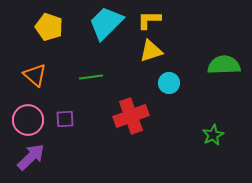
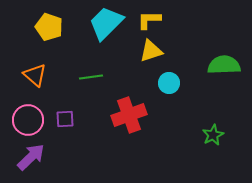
red cross: moved 2 px left, 1 px up
